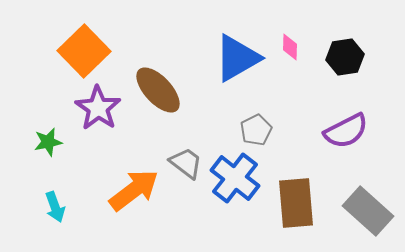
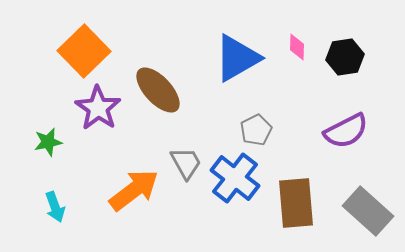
pink diamond: moved 7 px right
gray trapezoid: rotated 24 degrees clockwise
